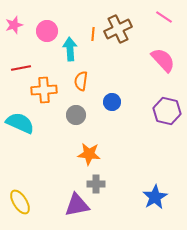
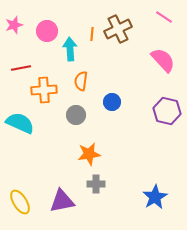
orange line: moved 1 px left
orange star: rotated 15 degrees counterclockwise
purple triangle: moved 15 px left, 4 px up
